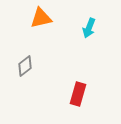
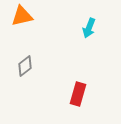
orange triangle: moved 19 px left, 2 px up
